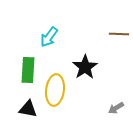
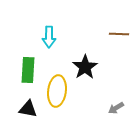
cyan arrow: rotated 35 degrees counterclockwise
yellow ellipse: moved 2 px right, 1 px down
